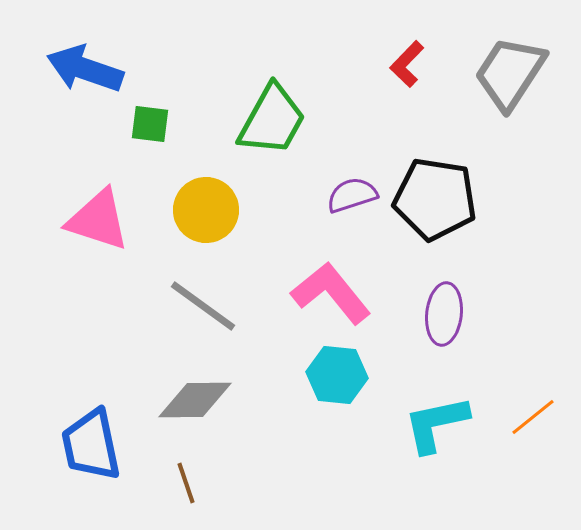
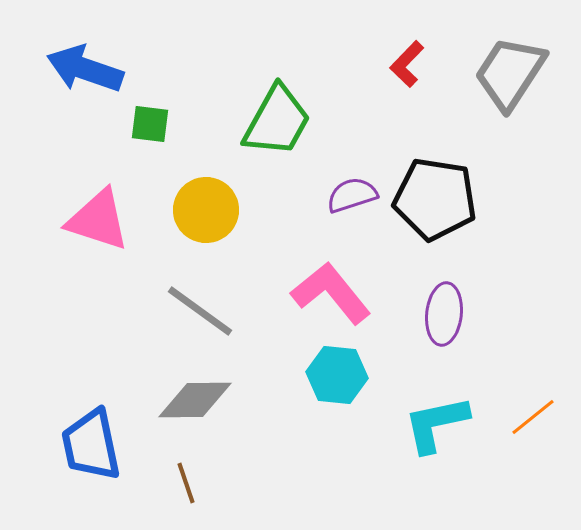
green trapezoid: moved 5 px right, 1 px down
gray line: moved 3 px left, 5 px down
